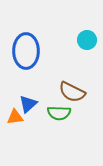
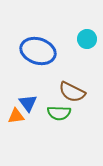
cyan circle: moved 1 px up
blue ellipse: moved 12 px right; rotated 72 degrees counterclockwise
blue triangle: moved 1 px up; rotated 24 degrees counterclockwise
orange triangle: moved 1 px right, 1 px up
